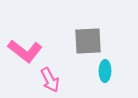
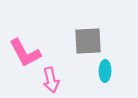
pink L-shape: moved 2 px down; rotated 24 degrees clockwise
pink arrow: moved 1 px right; rotated 15 degrees clockwise
